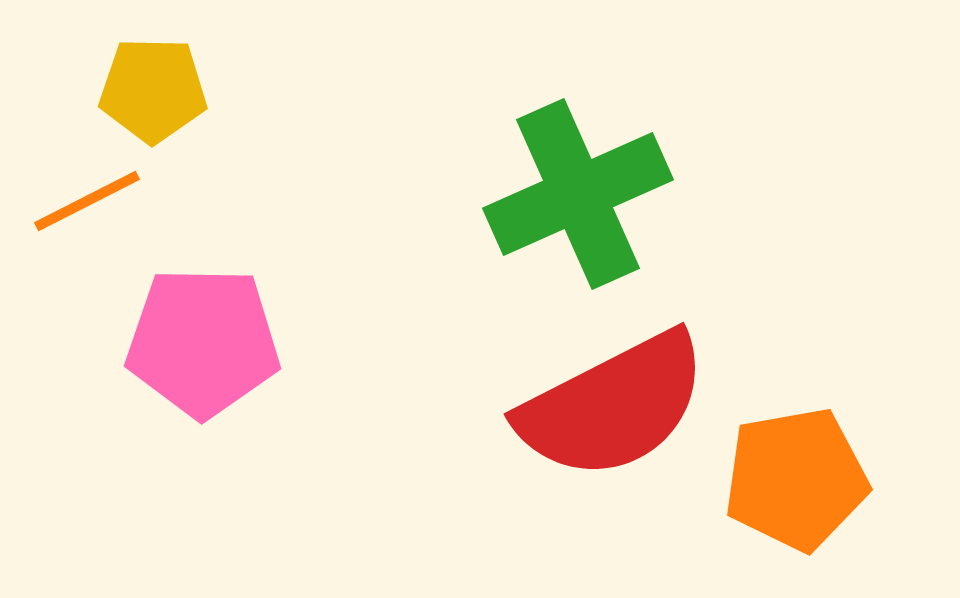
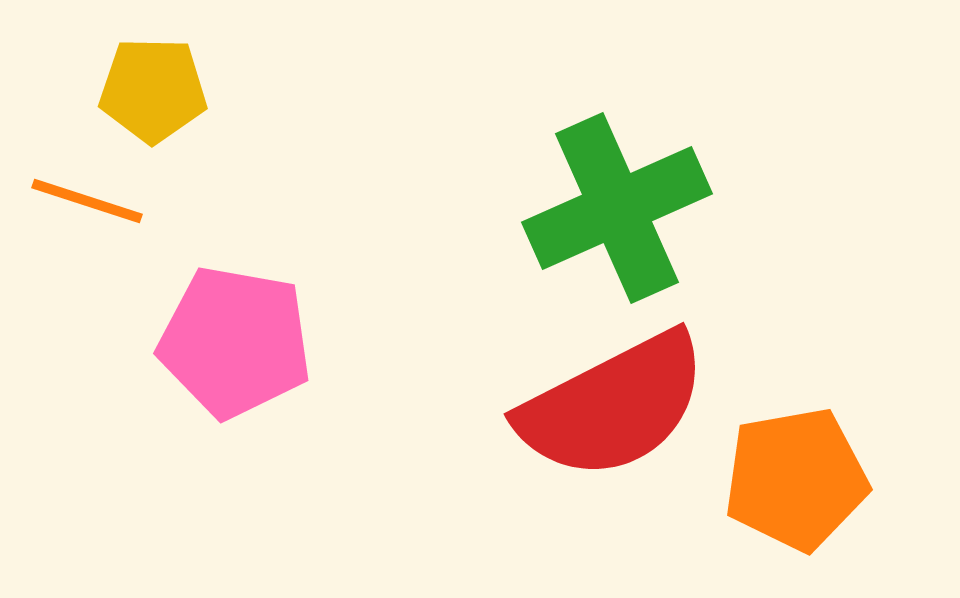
green cross: moved 39 px right, 14 px down
orange line: rotated 45 degrees clockwise
pink pentagon: moved 32 px right; rotated 9 degrees clockwise
